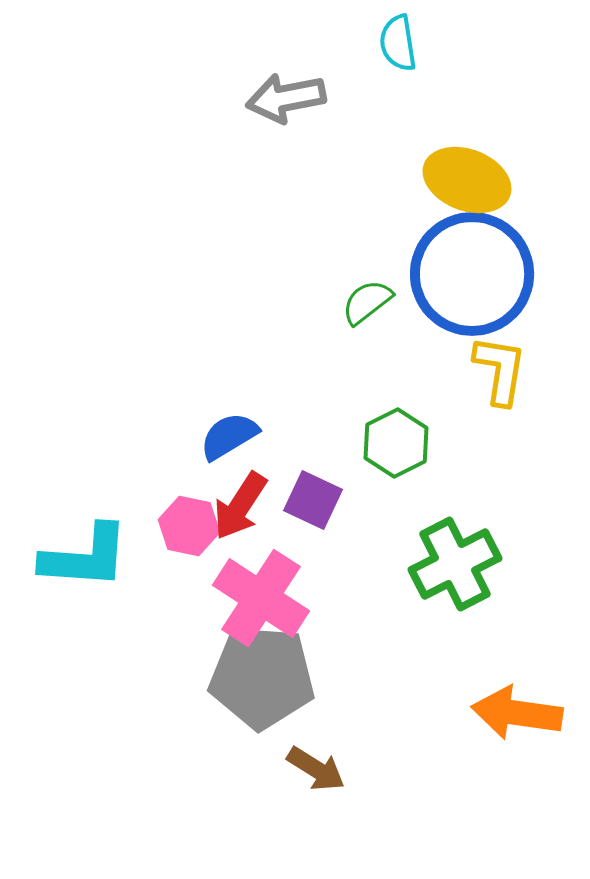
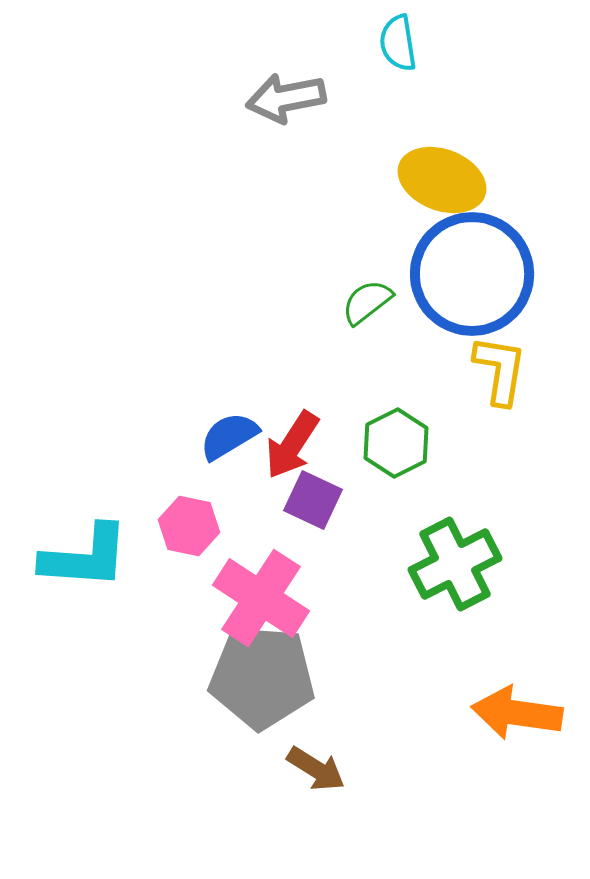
yellow ellipse: moved 25 px left
red arrow: moved 52 px right, 61 px up
